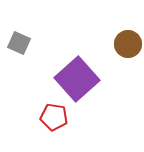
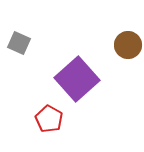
brown circle: moved 1 px down
red pentagon: moved 5 px left, 2 px down; rotated 20 degrees clockwise
